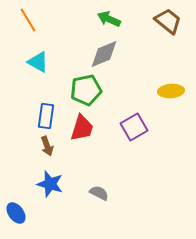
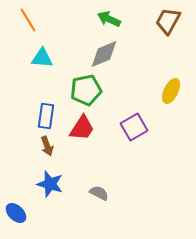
brown trapezoid: rotated 100 degrees counterclockwise
cyan triangle: moved 4 px right, 4 px up; rotated 25 degrees counterclockwise
yellow ellipse: rotated 60 degrees counterclockwise
red trapezoid: rotated 16 degrees clockwise
blue ellipse: rotated 10 degrees counterclockwise
